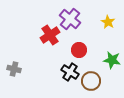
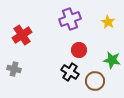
purple cross: rotated 30 degrees clockwise
red cross: moved 28 px left
brown circle: moved 4 px right
